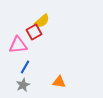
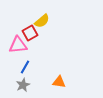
red square: moved 4 px left, 1 px down
